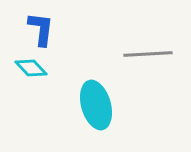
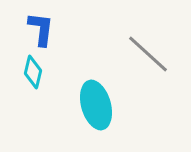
gray line: rotated 45 degrees clockwise
cyan diamond: moved 2 px right, 4 px down; rotated 56 degrees clockwise
